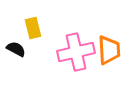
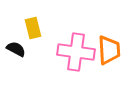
pink cross: rotated 21 degrees clockwise
